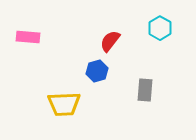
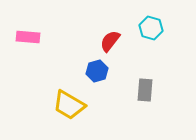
cyan hexagon: moved 9 px left; rotated 15 degrees counterclockwise
yellow trapezoid: moved 5 px right, 1 px down; rotated 32 degrees clockwise
